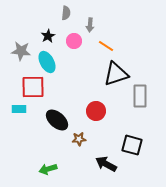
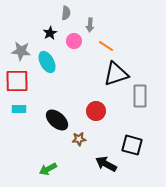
black star: moved 2 px right, 3 px up
red square: moved 16 px left, 6 px up
green arrow: rotated 12 degrees counterclockwise
